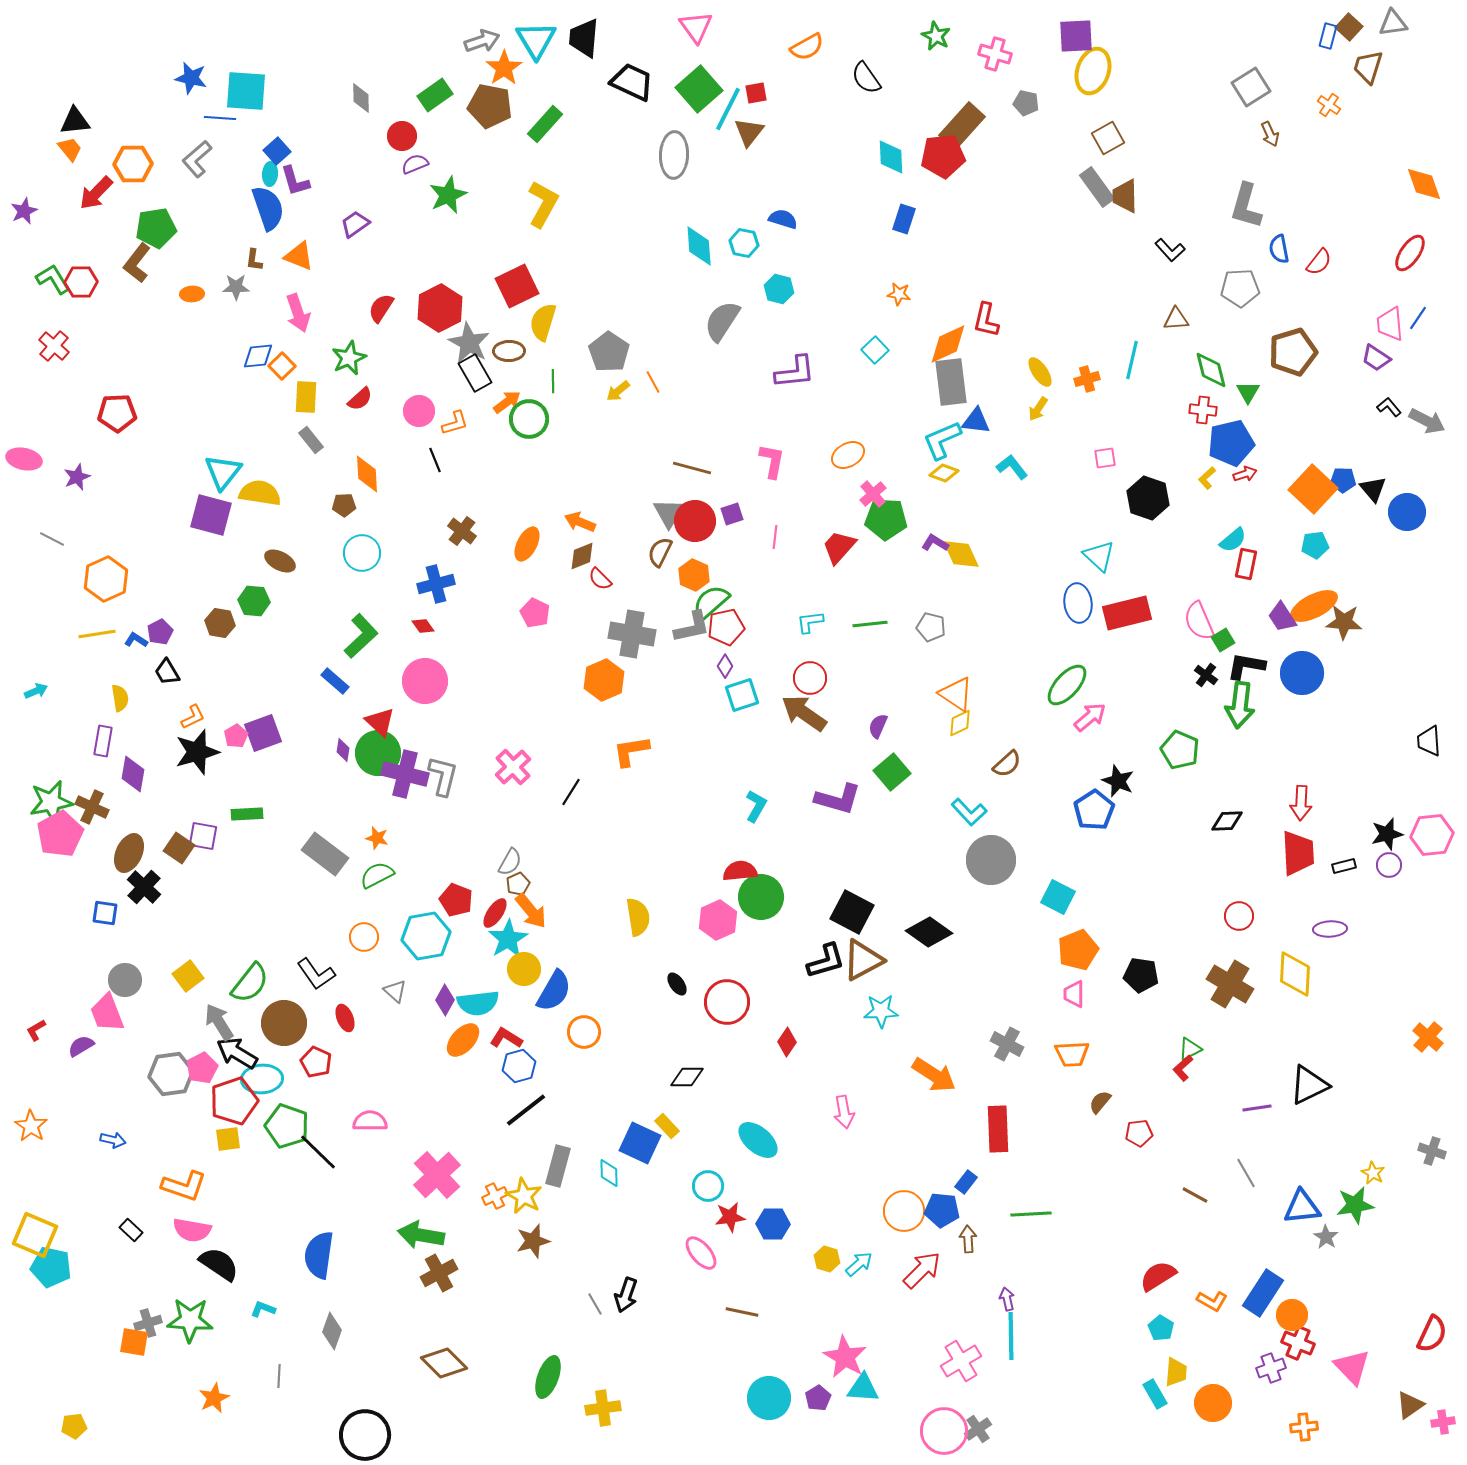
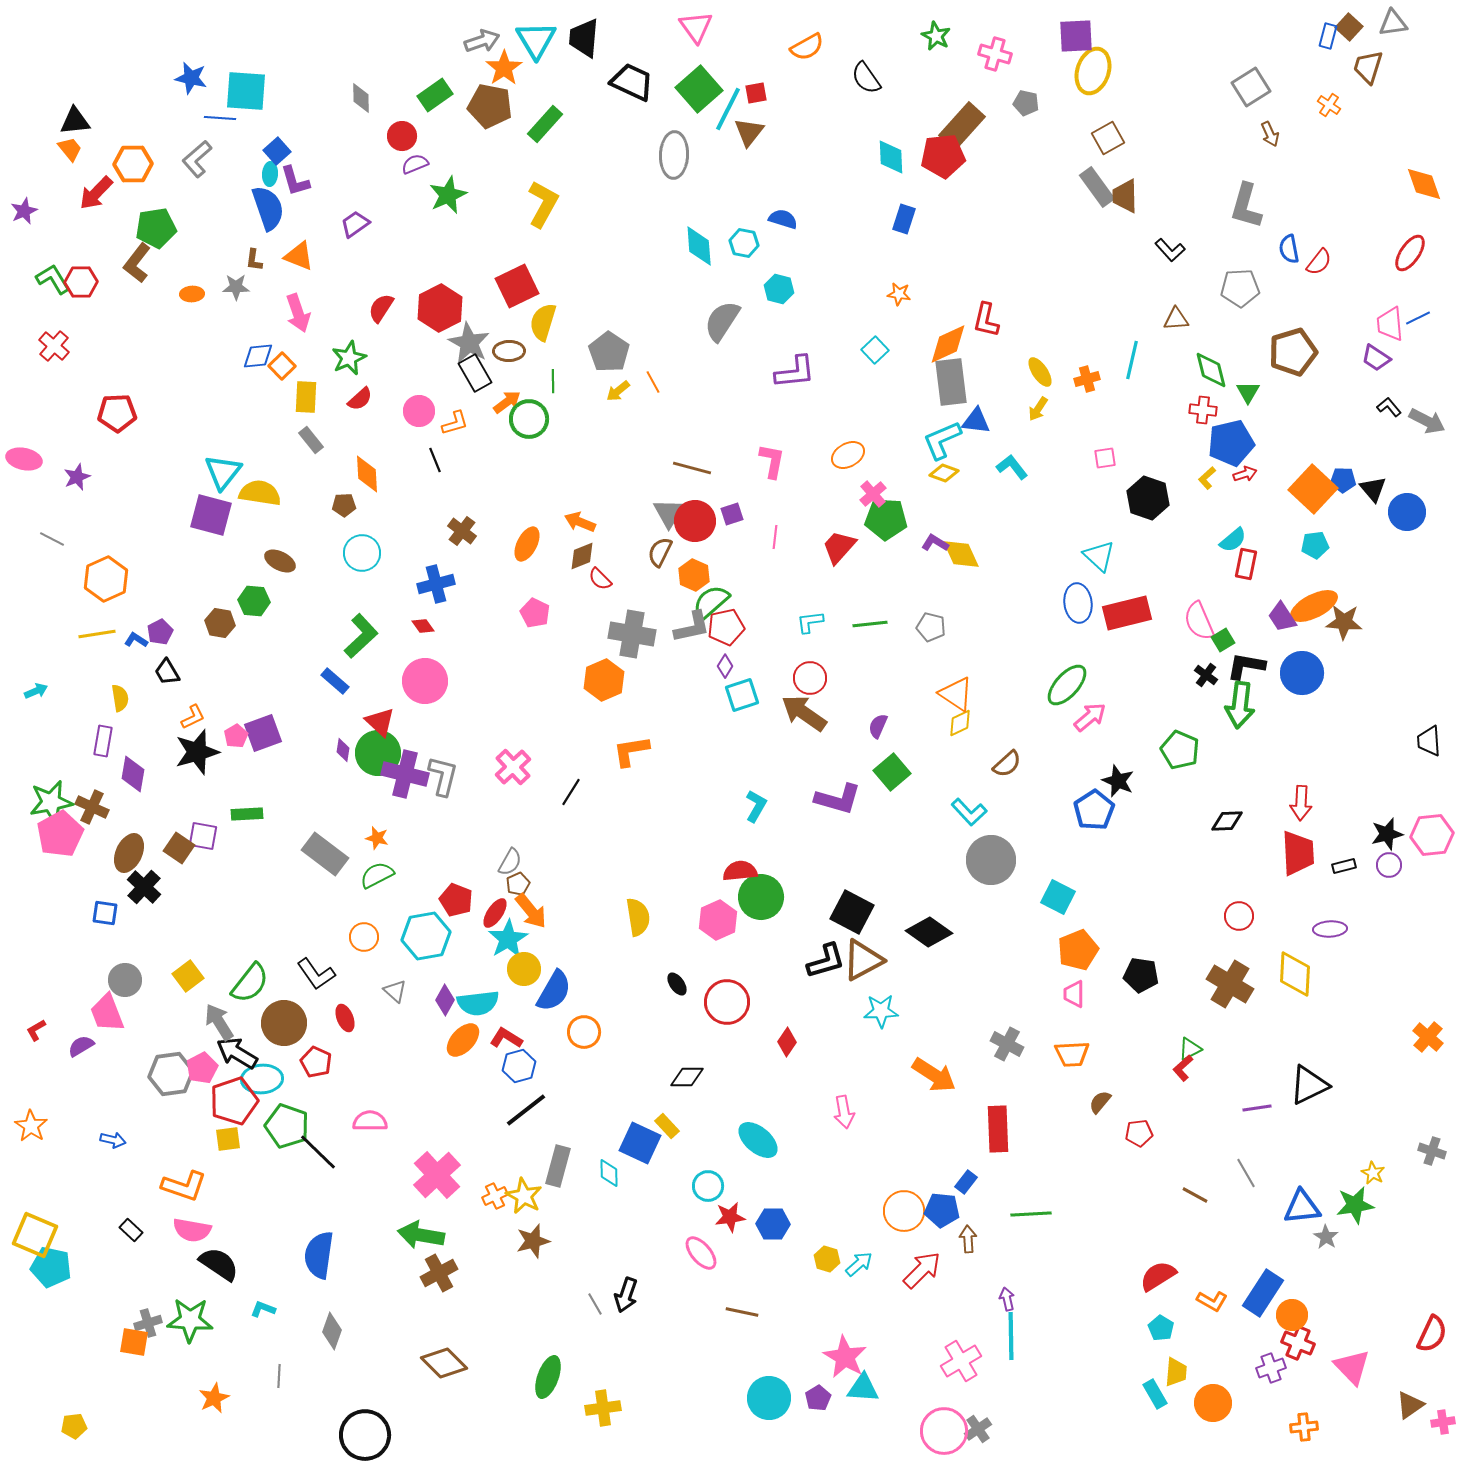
blue semicircle at (1279, 249): moved 10 px right
blue line at (1418, 318): rotated 30 degrees clockwise
